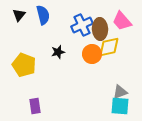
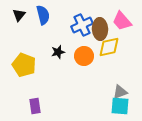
orange circle: moved 8 px left, 2 px down
